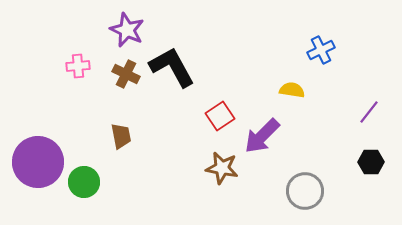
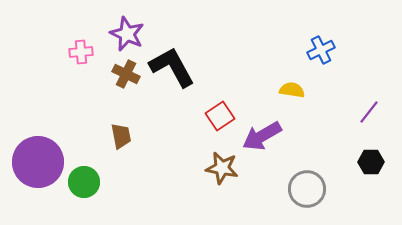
purple star: moved 4 px down
pink cross: moved 3 px right, 14 px up
purple arrow: rotated 15 degrees clockwise
gray circle: moved 2 px right, 2 px up
